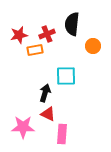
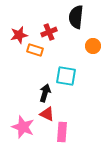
black semicircle: moved 4 px right, 7 px up
red cross: moved 2 px right, 2 px up
orange rectangle: rotated 28 degrees clockwise
cyan square: rotated 10 degrees clockwise
red triangle: moved 1 px left
pink star: rotated 20 degrees clockwise
pink rectangle: moved 2 px up
